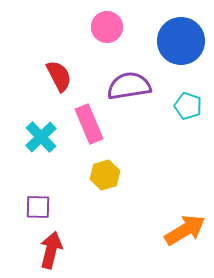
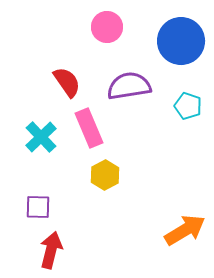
red semicircle: moved 8 px right, 6 px down; rotated 8 degrees counterclockwise
pink rectangle: moved 4 px down
yellow hexagon: rotated 12 degrees counterclockwise
